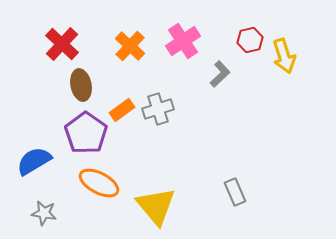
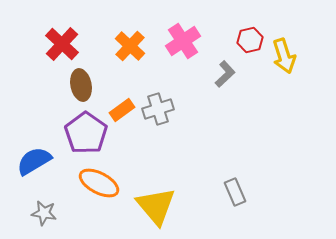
gray L-shape: moved 5 px right
